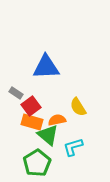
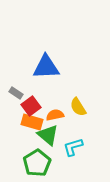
orange semicircle: moved 2 px left, 5 px up
